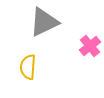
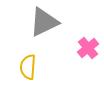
pink cross: moved 2 px left, 2 px down
